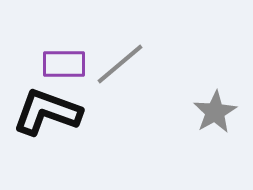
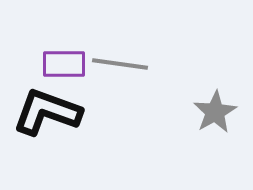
gray line: rotated 48 degrees clockwise
